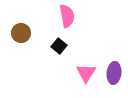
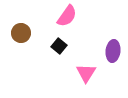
pink semicircle: rotated 45 degrees clockwise
purple ellipse: moved 1 px left, 22 px up
